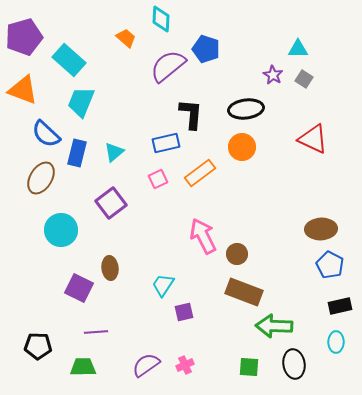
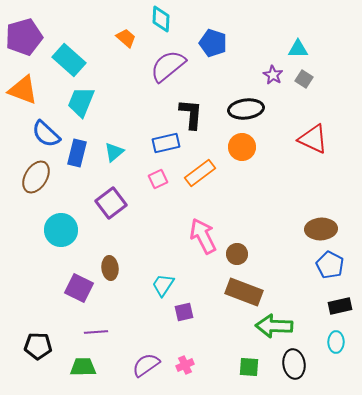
blue pentagon at (206, 49): moved 7 px right, 6 px up
brown ellipse at (41, 178): moved 5 px left, 1 px up
